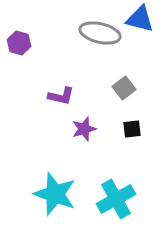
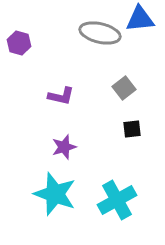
blue triangle: rotated 20 degrees counterclockwise
purple star: moved 20 px left, 18 px down
cyan cross: moved 1 px right, 1 px down
